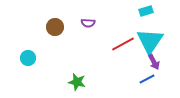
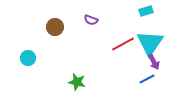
purple semicircle: moved 3 px right, 3 px up; rotated 16 degrees clockwise
cyan triangle: moved 2 px down
